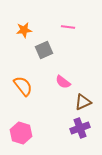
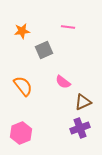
orange star: moved 2 px left, 1 px down
pink hexagon: rotated 20 degrees clockwise
